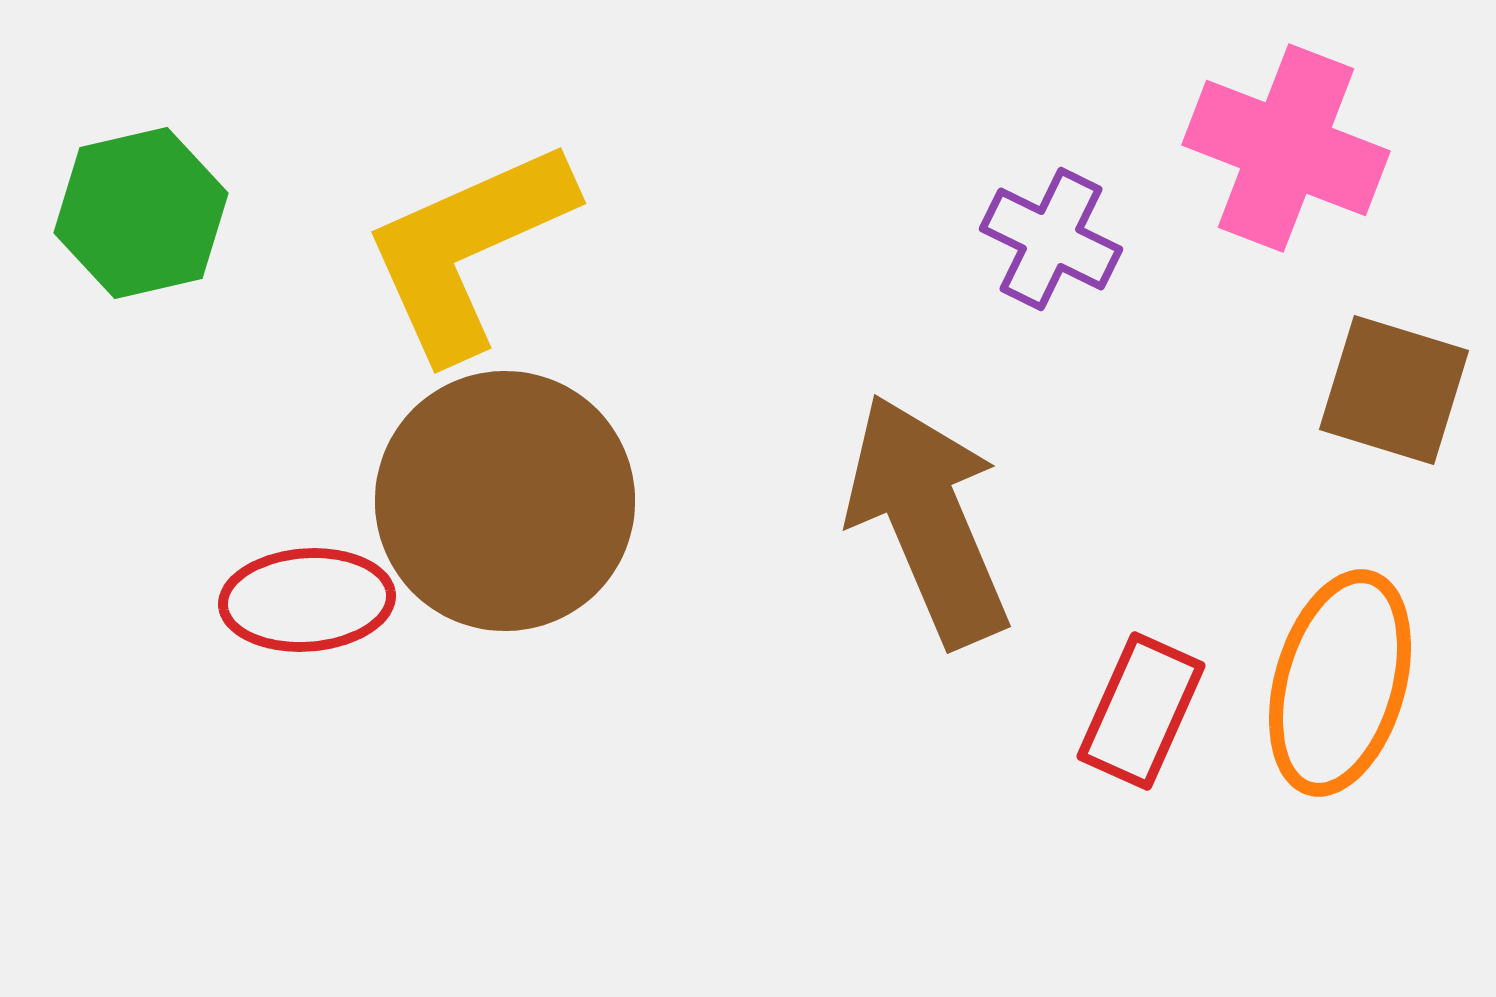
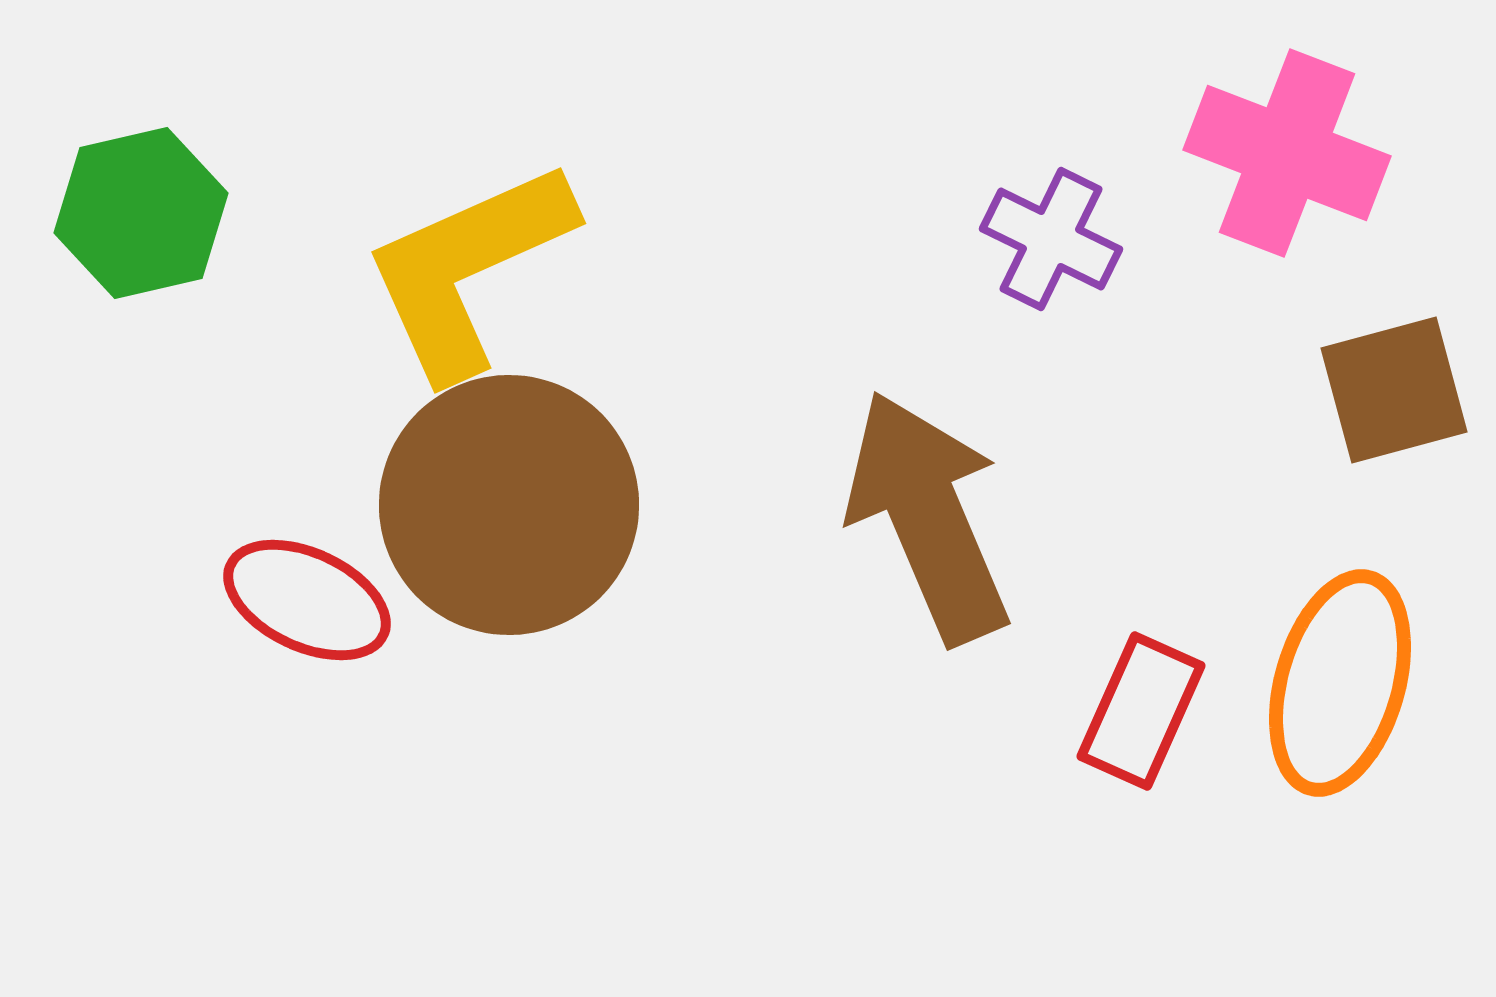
pink cross: moved 1 px right, 5 px down
yellow L-shape: moved 20 px down
brown square: rotated 32 degrees counterclockwise
brown circle: moved 4 px right, 4 px down
brown arrow: moved 3 px up
red ellipse: rotated 29 degrees clockwise
